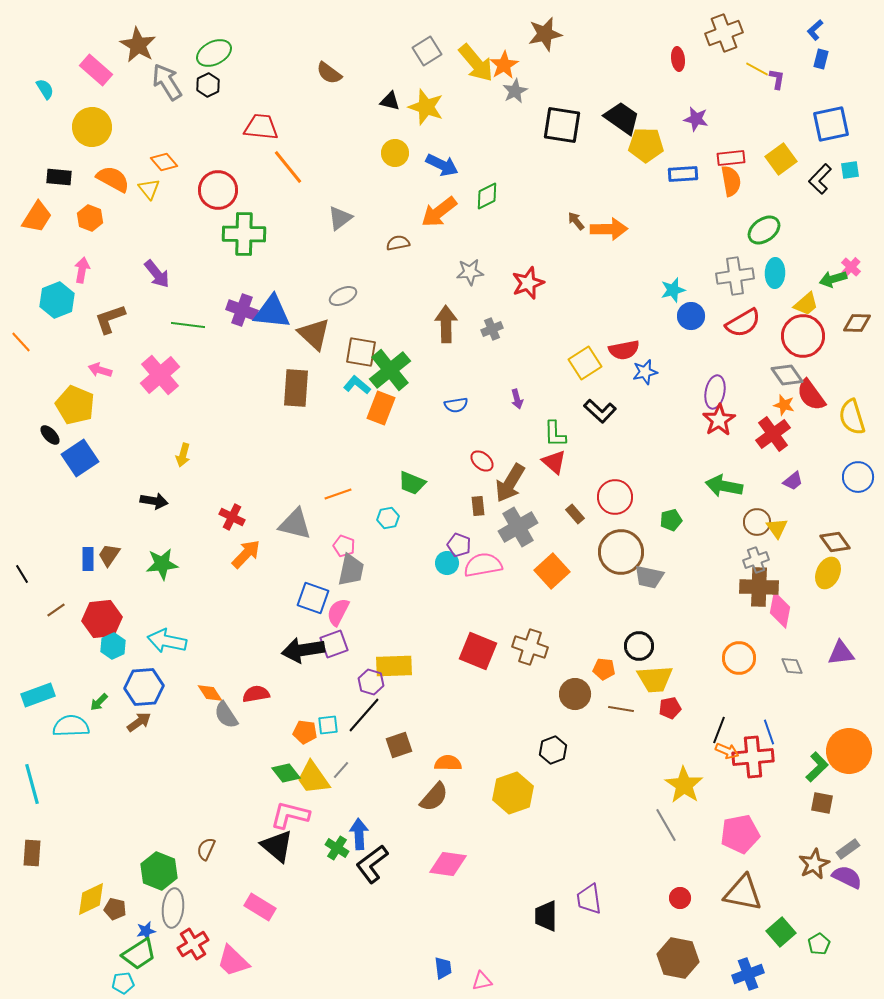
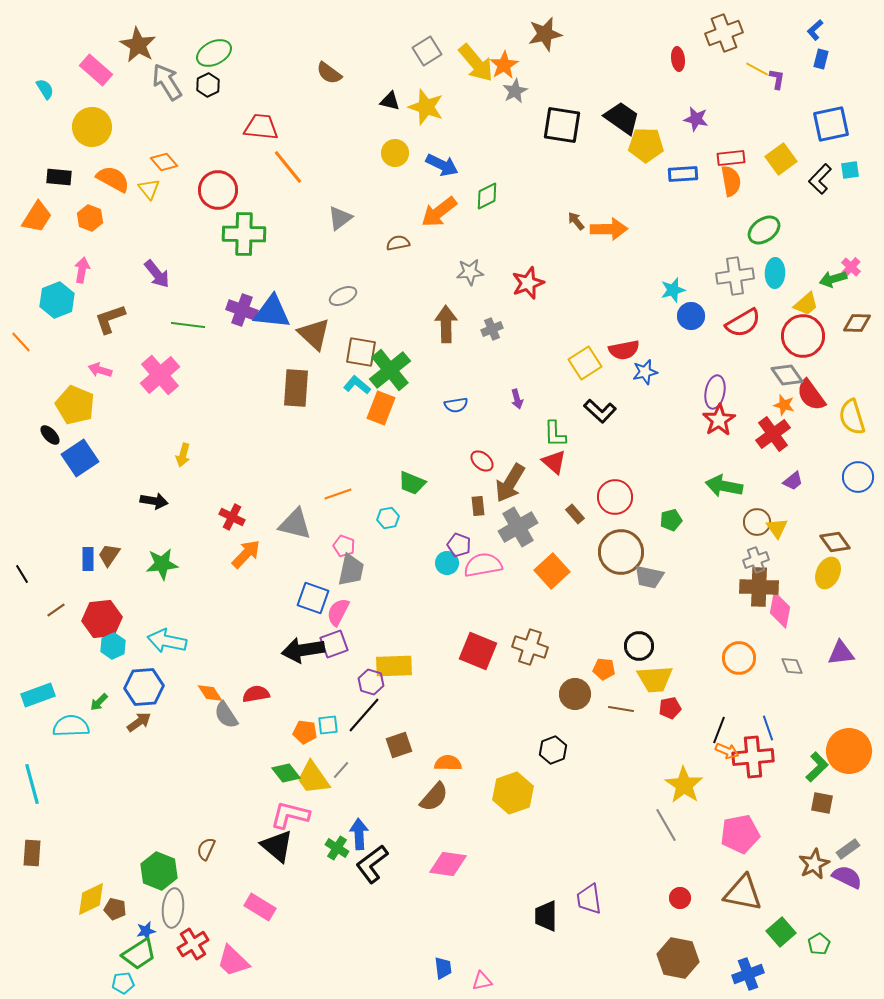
blue line at (769, 732): moved 1 px left, 4 px up
